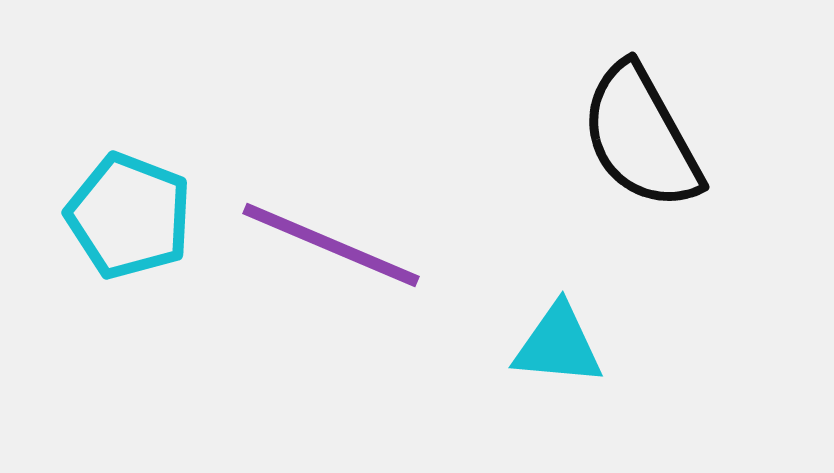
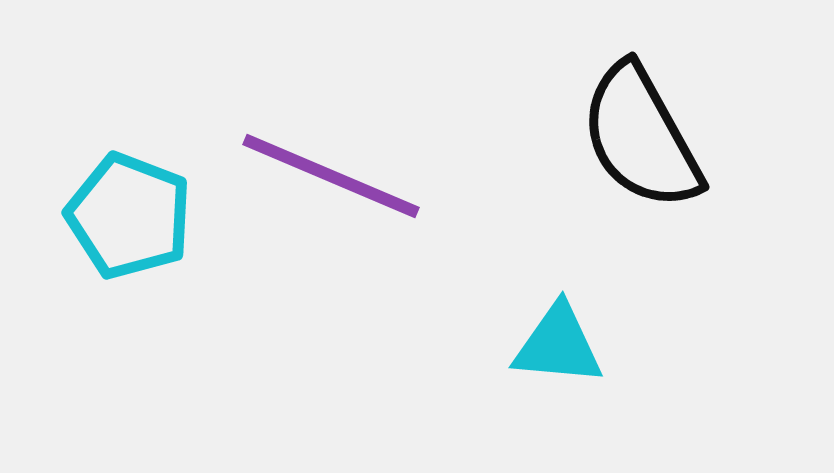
purple line: moved 69 px up
